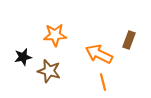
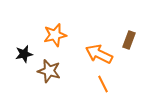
orange star: rotated 10 degrees counterclockwise
black star: moved 1 px right, 3 px up
orange line: moved 2 px down; rotated 12 degrees counterclockwise
